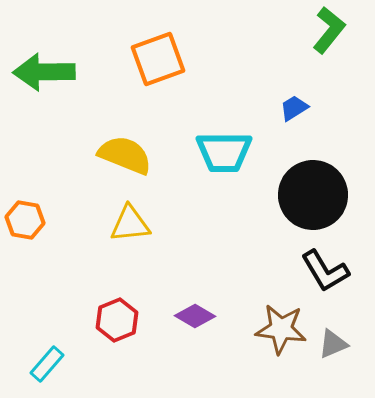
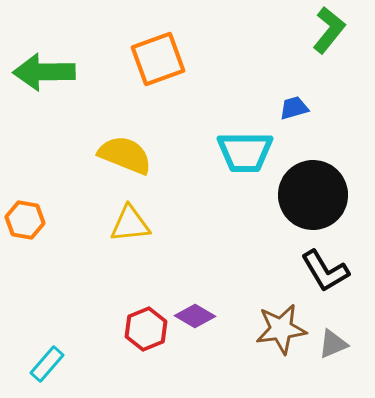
blue trapezoid: rotated 16 degrees clockwise
cyan trapezoid: moved 21 px right
red hexagon: moved 29 px right, 9 px down
brown star: rotated 15 degrees counterclockwise
